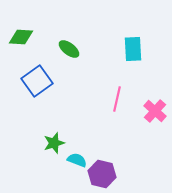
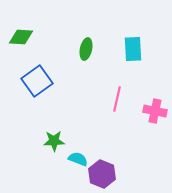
green ellipse: moved 17 px right; rotated 65 degrees clockwise
pink cross: rotated 30 degrees counterclockwise
green star: moved 2 px up; rotated 15 degrees clockwise
cyan semicircle: moved 1 px right, 1 px up
purple hexagon: rotated 8 degrees clockwise
